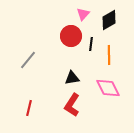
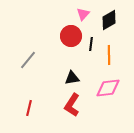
pink diamond: rotated 70 degrees counterclockwise
